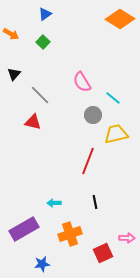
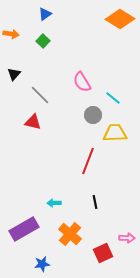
orange arrow: rotated 21 degrees counterclockwise
green square: moved 1 px up
yellow trapezoid: moved 1 px left, 1 px up; rotated 10 degrees clockwise
orange cross: rotated 30 degrees counterclockwise
